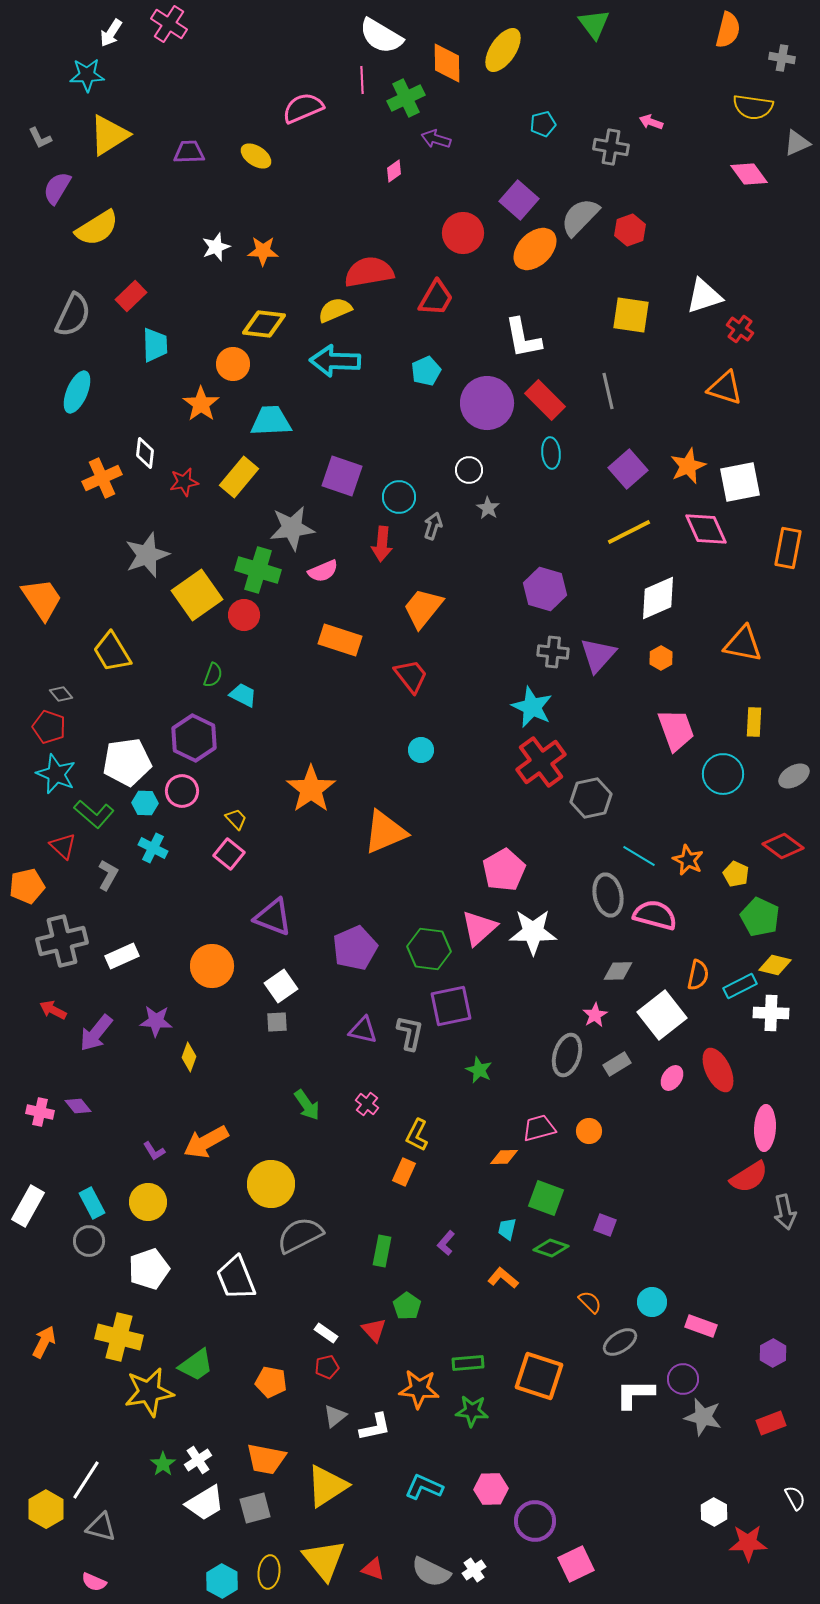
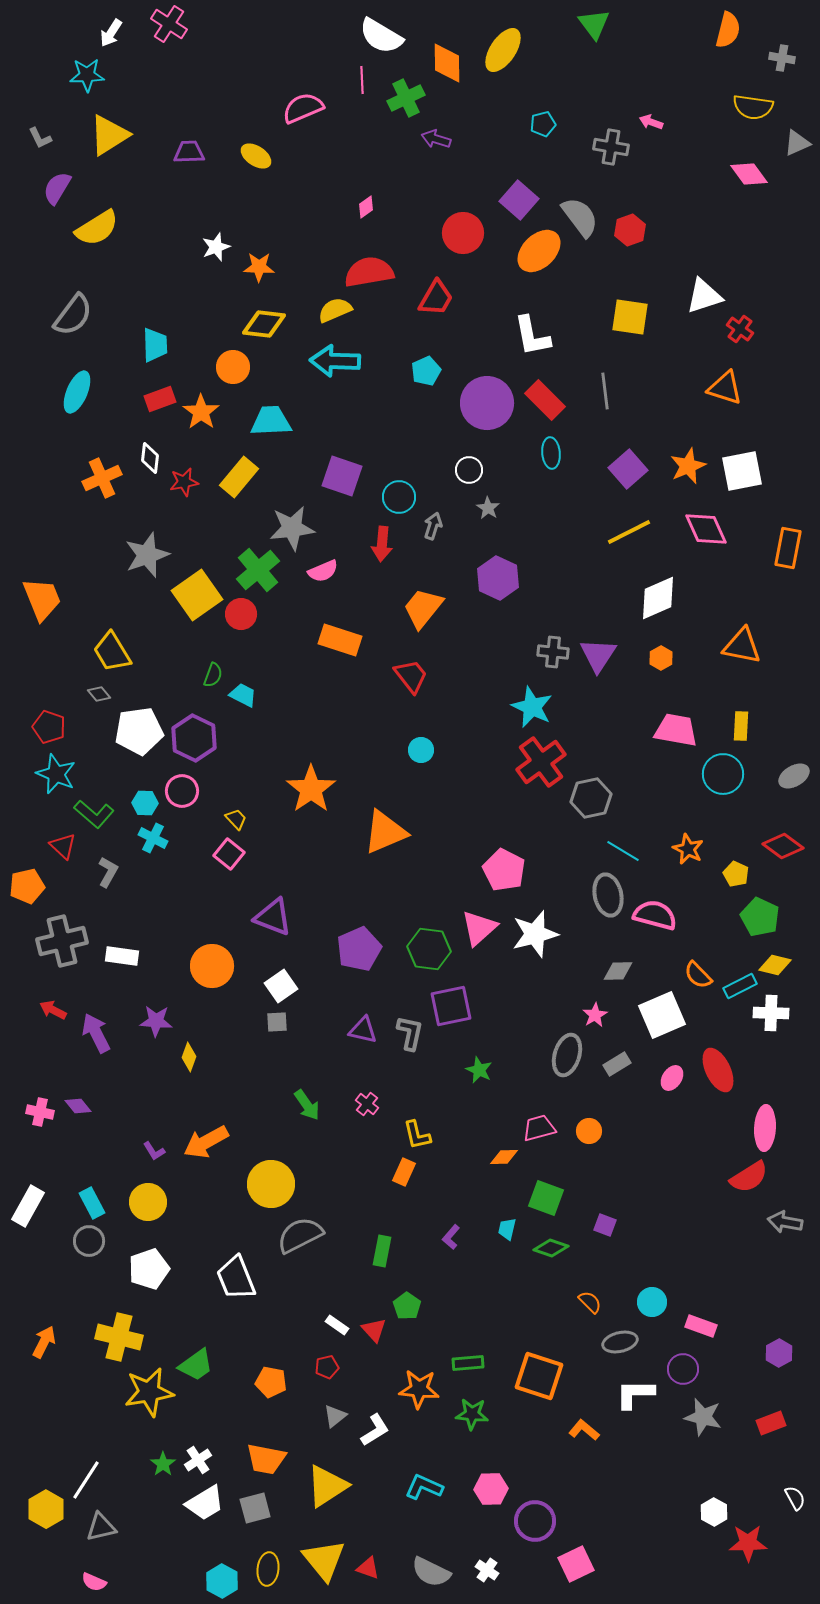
pink diamond at (394, 171): moved 28 px left, 36 px down
gray semicircle at (580, 217): rotated 99 degrees clockwise
orange ellipse at (535, 249): moved 4 px right, 2 px down
orange star at (263, 251): moved 4 px left, 16 px down
red rectangle at (131, 296): moved 29 px right, 103 px down; rotated 24 degrees clockwise
gray semicircle at (73, 315): rotated 12 degrees clockwise
yellow square at (631, 315): moved 1 px left, 2 px down
white L-shape at (523, 338): moved 9 px right, 2 px up
orange circle at (233, 364): moved 3 px down
gray line at (608, 391): moved 3 px left; rotated 6 degrees clockwise
orange star at (201, 404): moved 8 px down
white diamond at (145, 453): moved 5 px right, 5 px down
white square at (740, 482): moved 2 px right, 11 px up
green cross at (258, 570): rotated 33 degrees clockwise
purple hexagon at (545, 589): moved 47 px left, 11 px up; rotated 9 degrees clockwise
orange trapezoid at (42, 599): rotated 12 degrees clockwise
red circle at (244, 615): moved 3 px left, 1 px up
orange triangle at (743, 644): moved 1 px left, 2 px down
purple triangle at (598, 655): rotated 9 degrees counterclockwise
gray diamond at (61, 694): moved 38 px right
yellow rectangle at (754, 722): moved 13 px left, 4 px down
pink trapezoid at (676, 730): rotated 60 degrees counterclockwise
white pentagon at (127, 762): moved 12 px right, 31 px up
cyan cross at (153, 848): moved 10 px up
cyan line at (639, 856): moved 16 px left, 5 px up
orange star at (688, 860): moved 11 px up
pink pentagon at (504, 870): rotated 15 degrees counterclockwise
gray L-shape at (108, 875): moved 3 px up
white star at (533, 932): moved 2 px right, 2 px down; rotated 15 degrees counterclockwise
purple pentagon at (355, 948): moved 4 px right, 1 px down
white rectangle at (122, 956): rotated 32 degrees clockwise
orange semicircle at (698, 975): rotated 124 degrees clockwise
white square at (662, 1015): rotated 15 degrees clockwise
purple arrow at (96, 1033): rotated 114 degrees clockwise
yellow L-shape at (417, 1135): rotated 40 degrees counterclockwise
gray arrow at (785, 1212): moved 10 px down; rotated 112 degrees clockwise
purple L-shape at (446, 1243): moved 5 px right, 6 px up
orange L-shape at (503, 1278): moved 81 px right, 152 px down
white rectangle at (326, 1333): moved 11 px right, 8 px up
gray ellipse at (620, 1342): rotated 20 degrees clockwise
purple hexagon at (773, 1353): moved 6 px right
purple circle at (683, 1379): moved 10 px up
green star at (472, 1411): moved 3 px down
white L-shape at (375, 1427): moved 3 px down; rotated 20 degrees counterclockwise
gray triangle at (101, 1527): rotated 28 degrees counterclockwise
red triangle at (373, 1569): moved 5 px left, 1 px up
white cross at (474, 1570): moved 13 px right; rotated 20 degrees counterclockwise
yellow ellipse at (269, 1572): moved 1 px left, 3 px up
